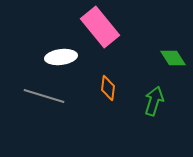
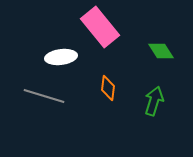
green diamond: moved 12 px left, 7 px up
